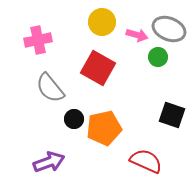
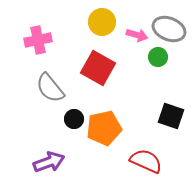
black square: moved 1 px left, 1 px down
